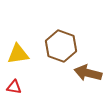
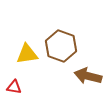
yellow triangle: moved 9 px right
brown arrow: moved 3 px down
